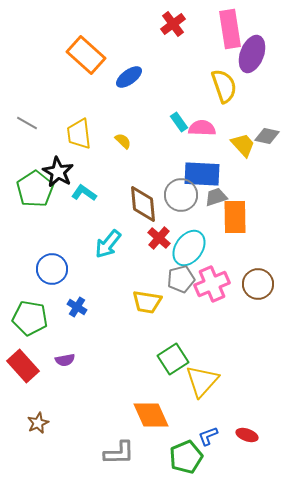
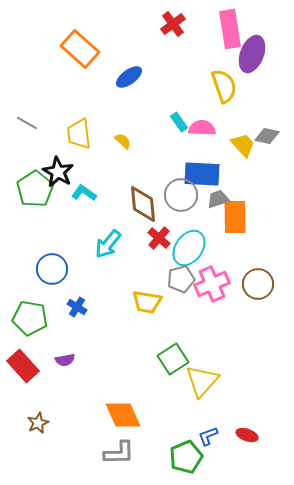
orange rectangle at (86, 55): moved 6 px left, 6 px up
gray trapezoid at (216, 197): moved 2 px right, 2 px down
orange diamond at (151, 415): moved 28 px left
